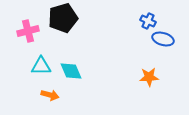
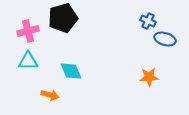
blue ellipse: moved 2 px right
cyan triangle: moved 13 px left, 5 px up
